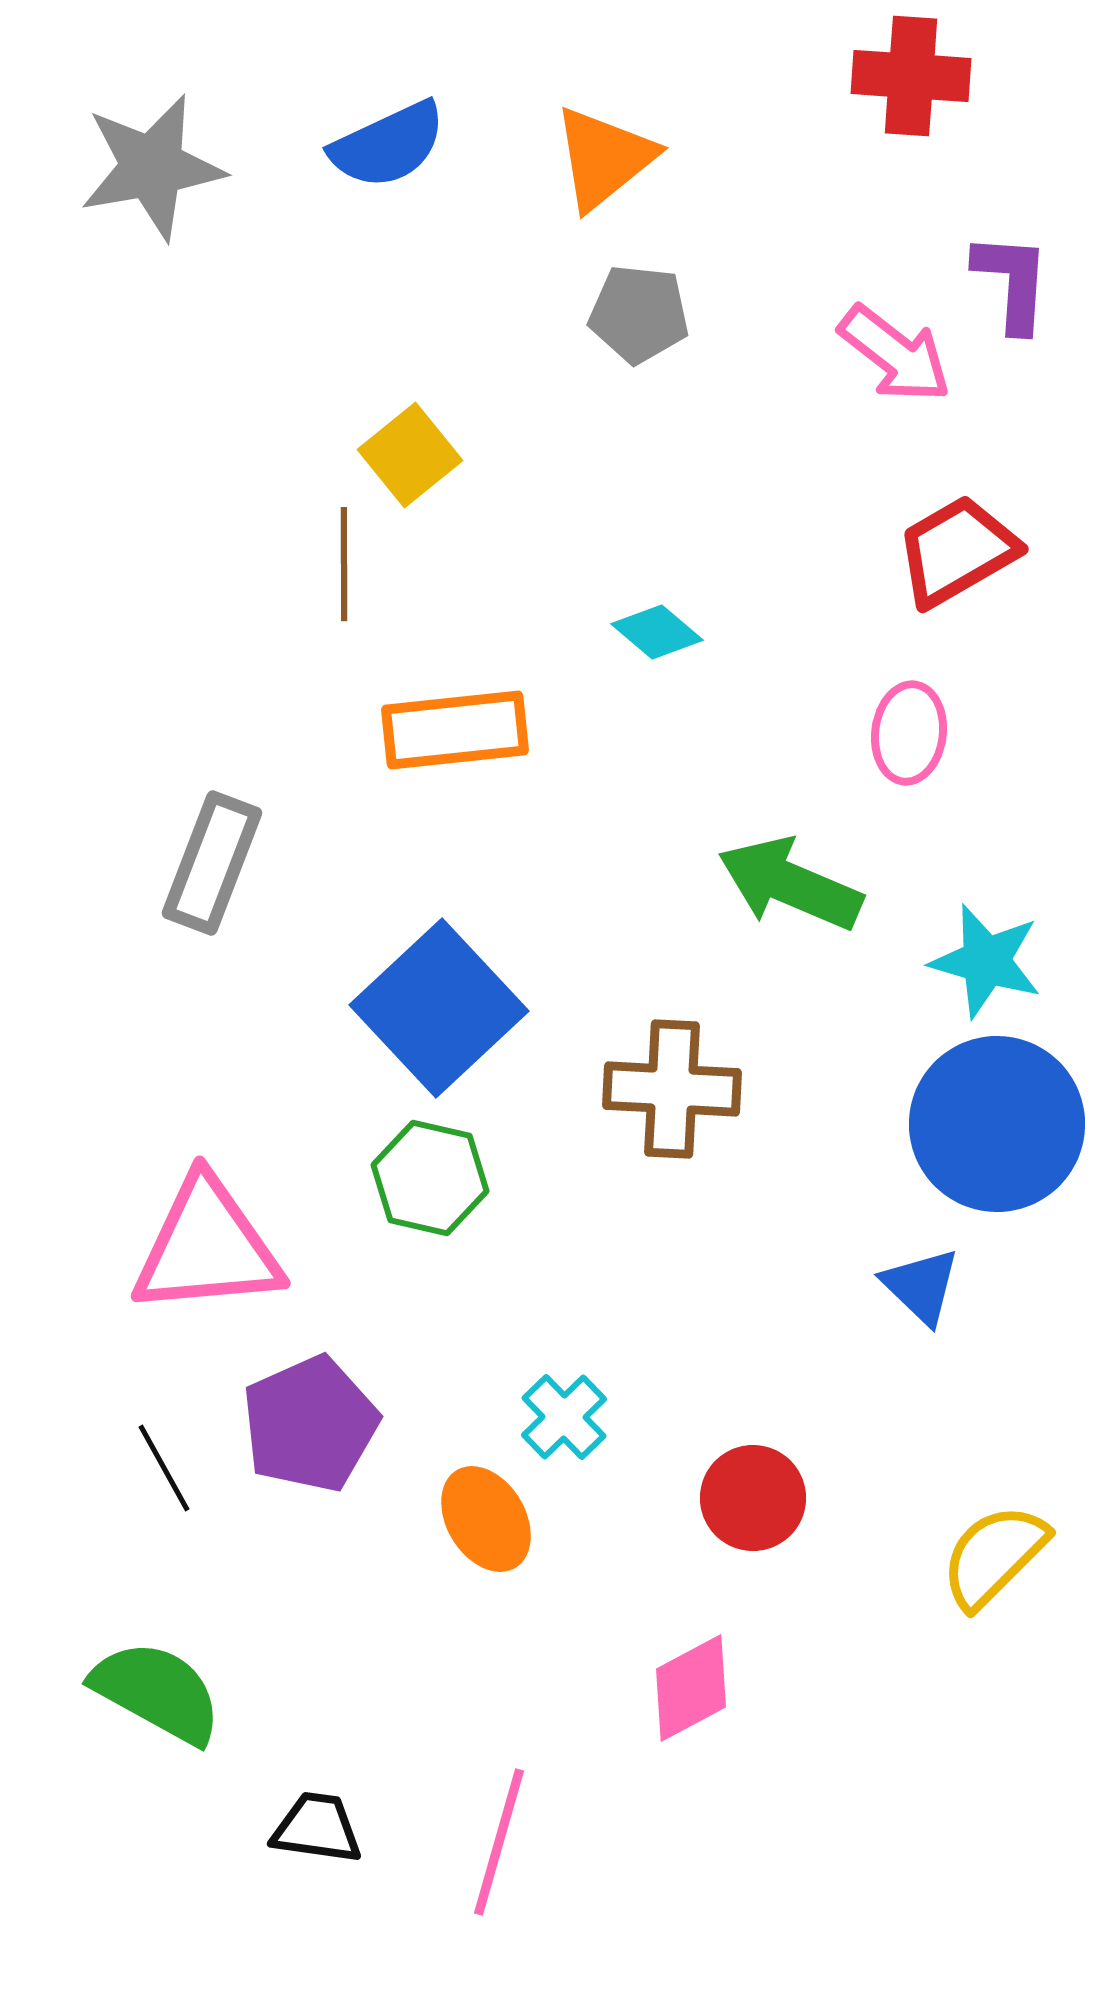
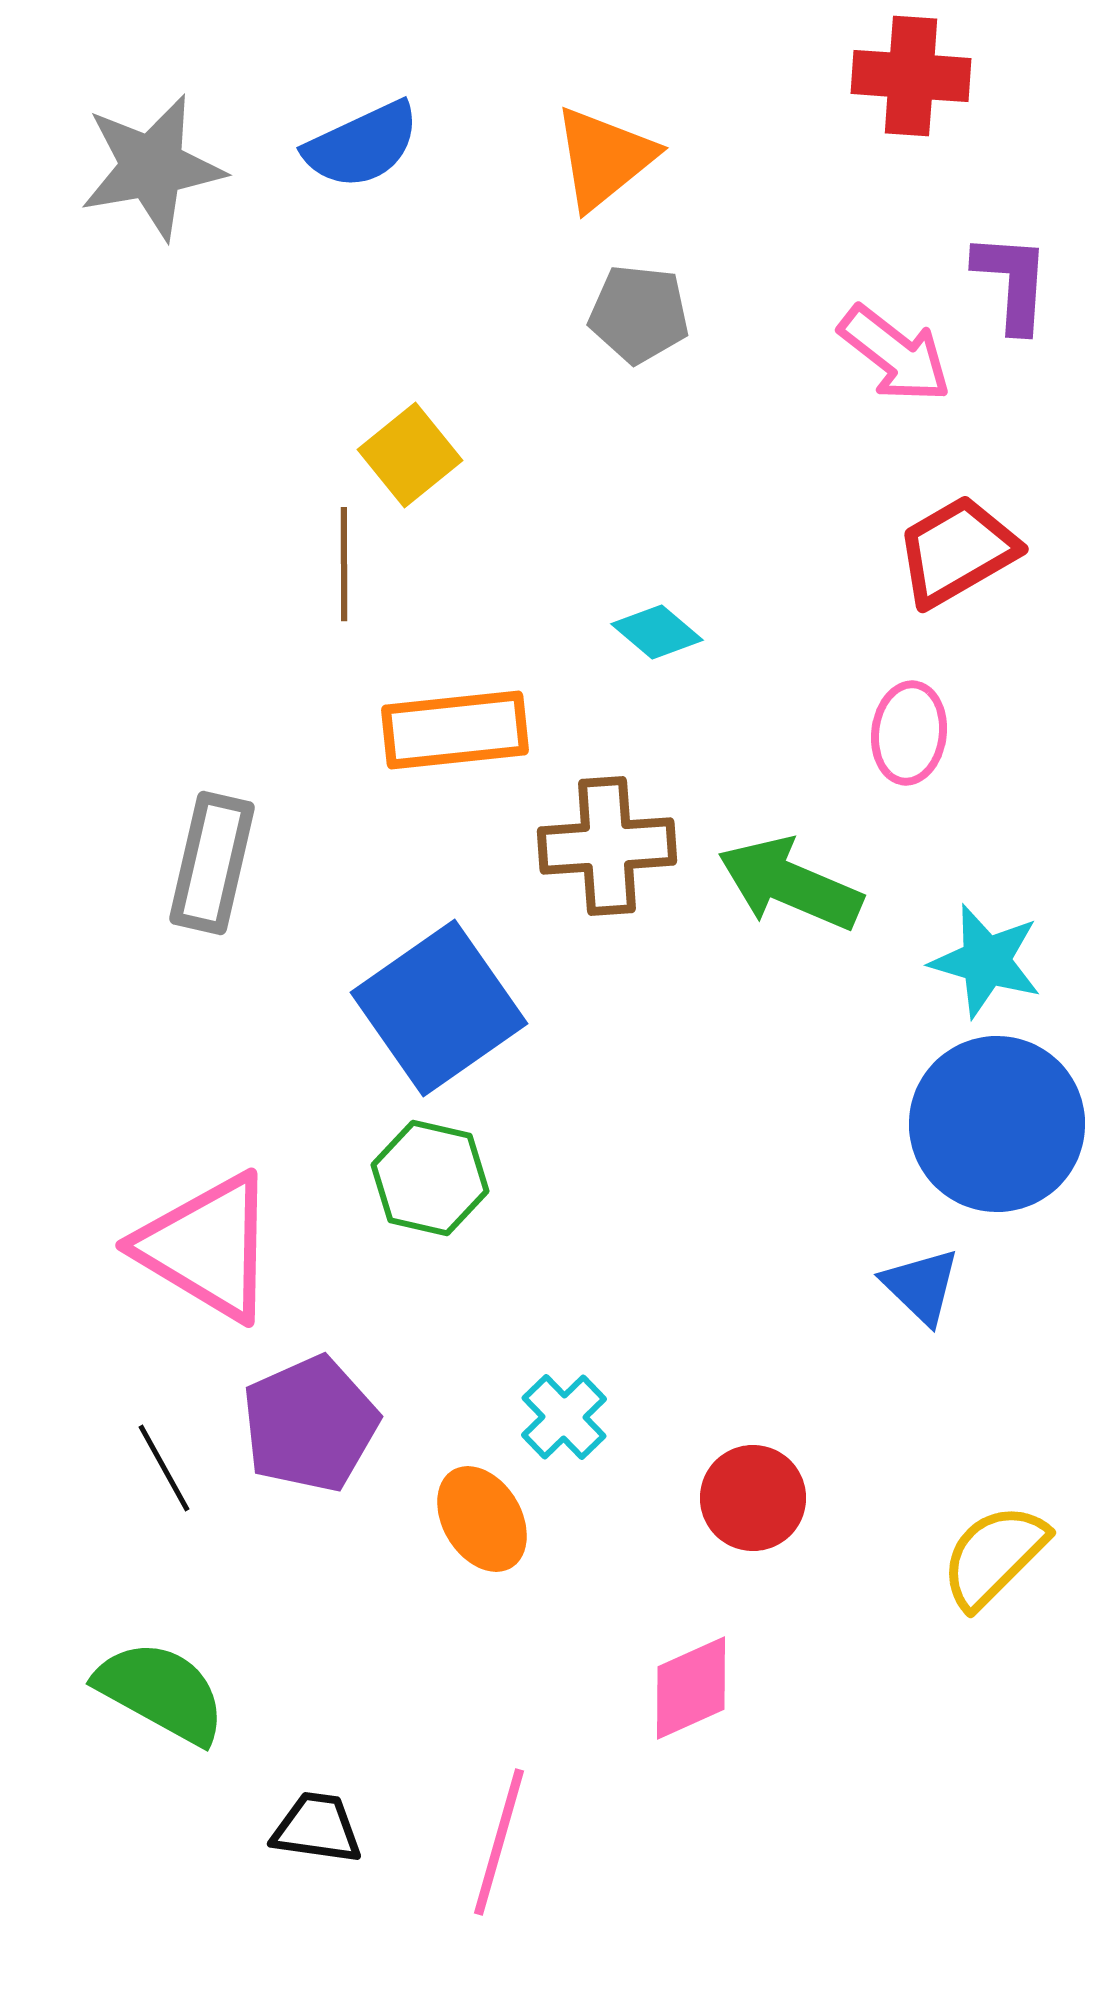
blue semicircle: moved 26 px left
gray rectangle: rotated 8 degrees counterclockwise
blue square: rotated 8 degrees clockwise
brown cross: moved 65 px left, 243 px up; rotated 7 degrees counterclockwise
pink triangle: rotated 36 degrees clockwise
orange ellipse: moved 4 px left
pink diamond: rotated 4 degrees clockwise
green semicircle: moved 4 px right
